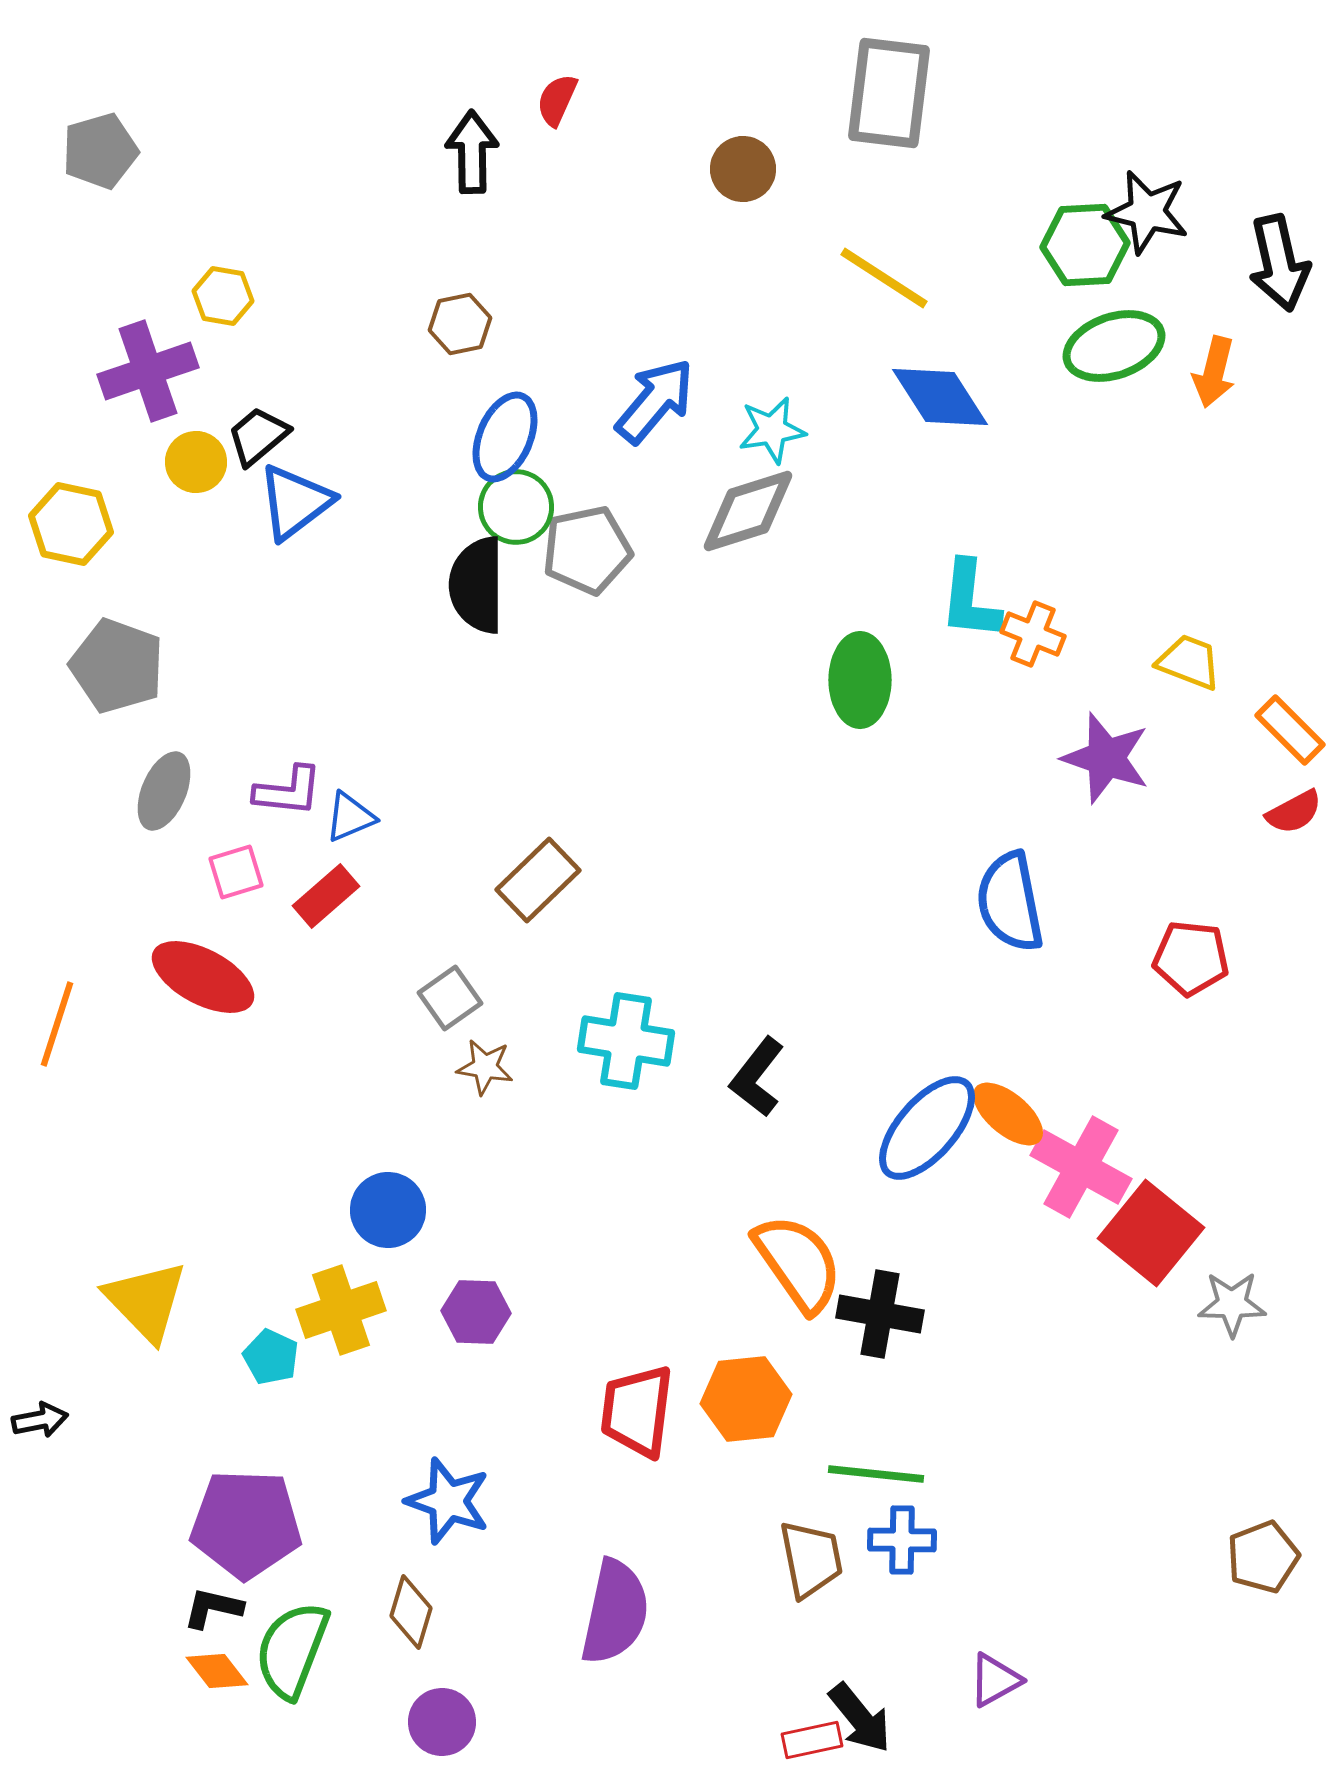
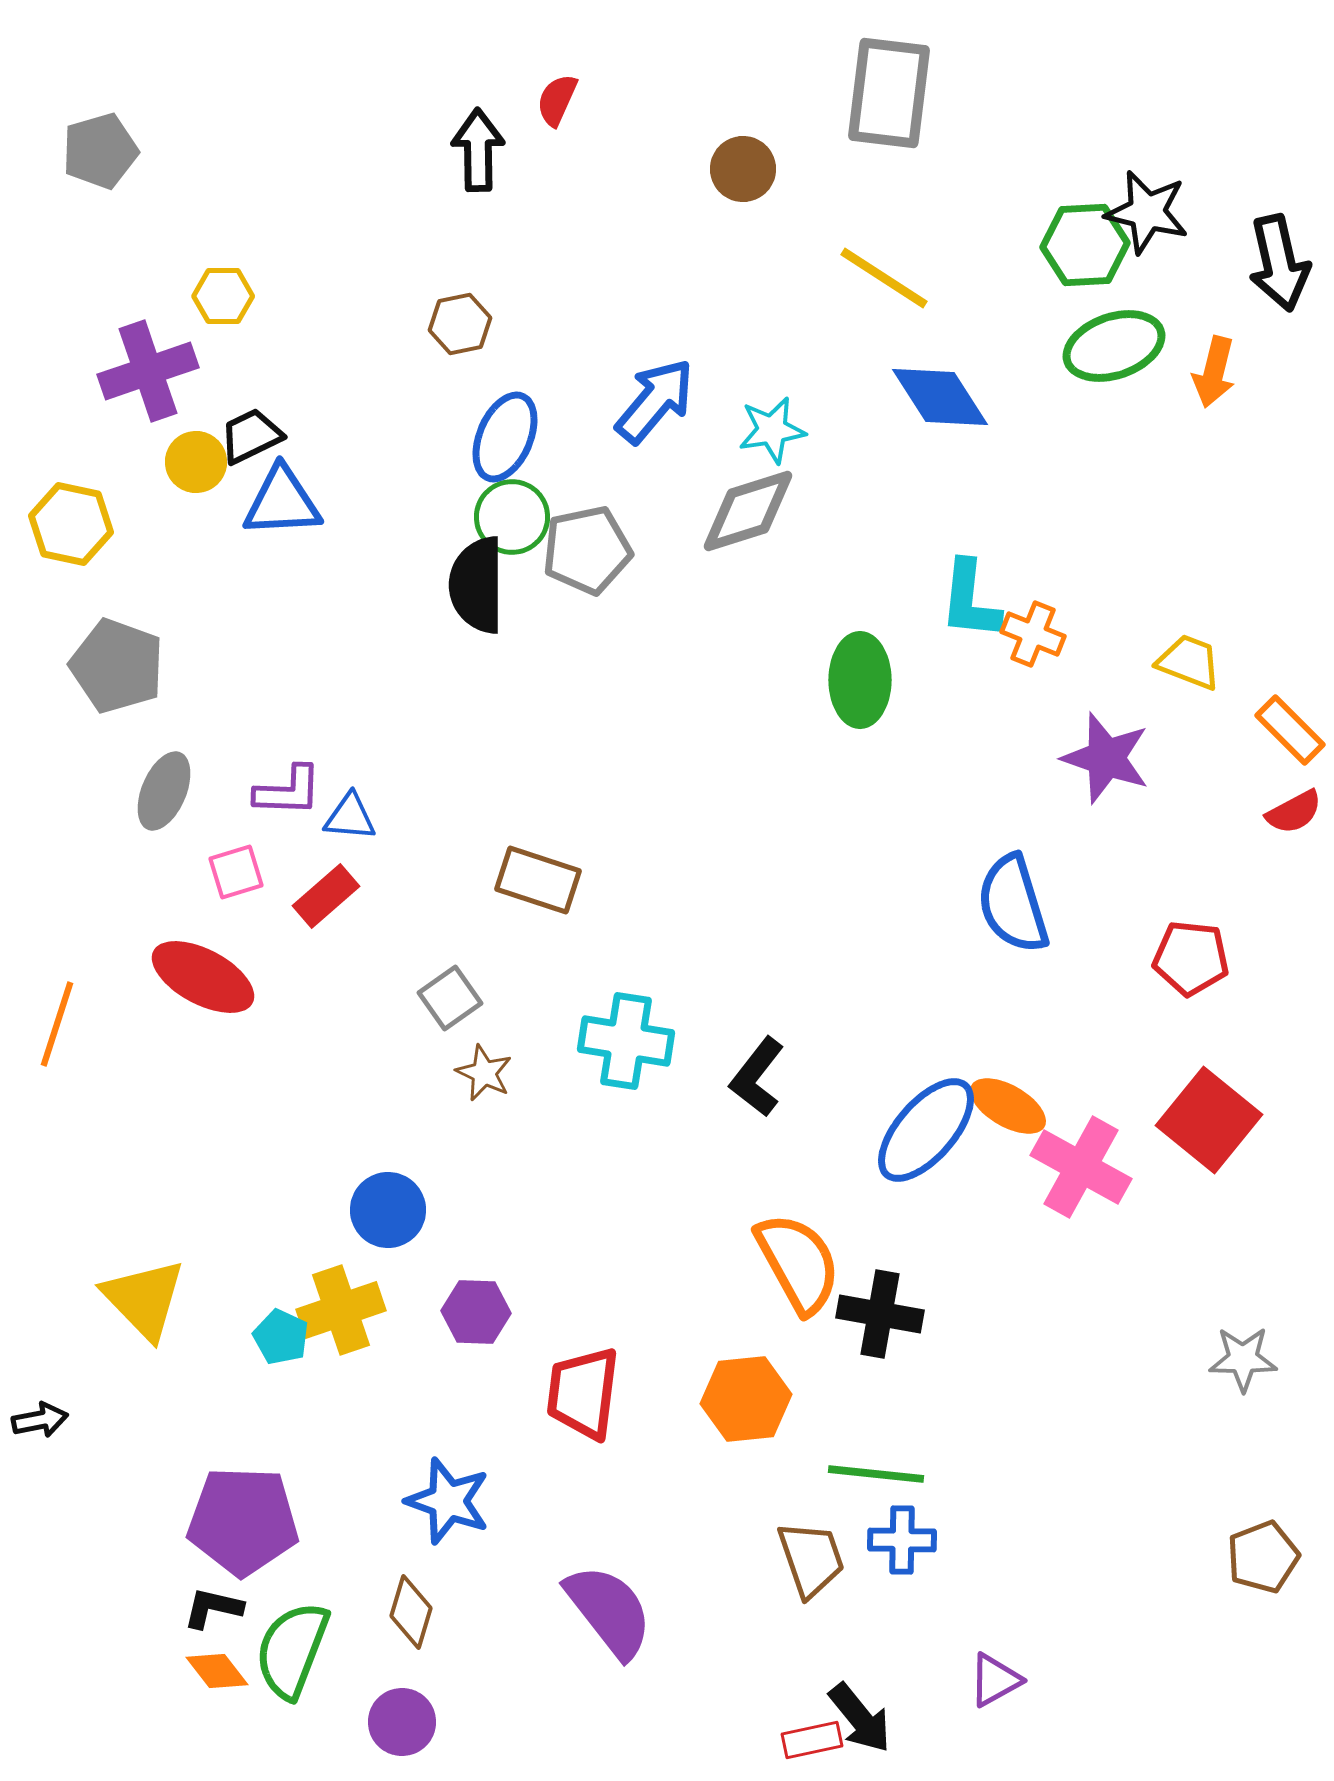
black arrow at (472, 152): moved 6 px right, 2 px up
yellow hexagon at (223, 296): rotated 10 degrees counterclockwise
black trapezoid at (258, 436): moved 7 px left; rotated 14 degrees clockwise
blue triangle at (295, 502): moved 13 px left; rotated 34 degrees clockwise
green circle at (516, 507): moved 4 px left, 10 px down
purple L-shape at (288, 791): rotated 4 degrees counterclockwise
blue triangle at (350, 817): rotated 28 degrees clockwise
brown rectangle at (538, 880): rotated 62 degrees clockwise
blue semicircle at (1010, 902): moved 3 px right, 2 px down; rotated 6 degrees counterclockwise
brown star at (485, 1067): moved 1 px left, 6 px down; rotated 16 degrees clockwise
orange ellipse at (1008, 1114): moved 8 px up; rotated 10 degrees counterclockwise
blue ellipse at (927, 1128): moved 1 px left, 2 px down
red square at (1151, 1233): moved 58 px right, 113 px up
orange semicircle at (798, 1263): rotated 6 degrees clockwise
yellow triangle at (146, 1301): moved 2 px left, 2 px up
gray star at (1232, 1304): moved 11 px right, 55 px down
cyan pentagon at (271, 1357): moved 10 px right, 20 px up
red trapezoid at (637, 1411): moved 54 px left, 18 px up
purple pentagon at (246, 1524): moved 3 px left, 3 px up
brown trapezoid at (811, 1559): rotated 8 degrees counterclockwise
purple semicircle at (615, 1612): moved 6 px left, 1 px up; rotated 50 degrees counterclockwise
purple circle at (442, 1722): moved 40 px left
